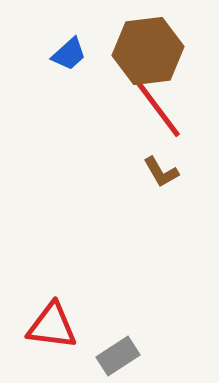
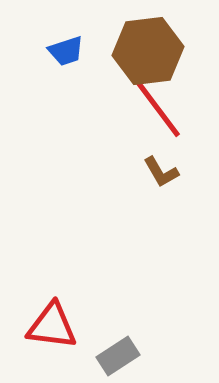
blue trapezoid: moved 3 px left, 3 px up; rotated 24 degrees clockwise
